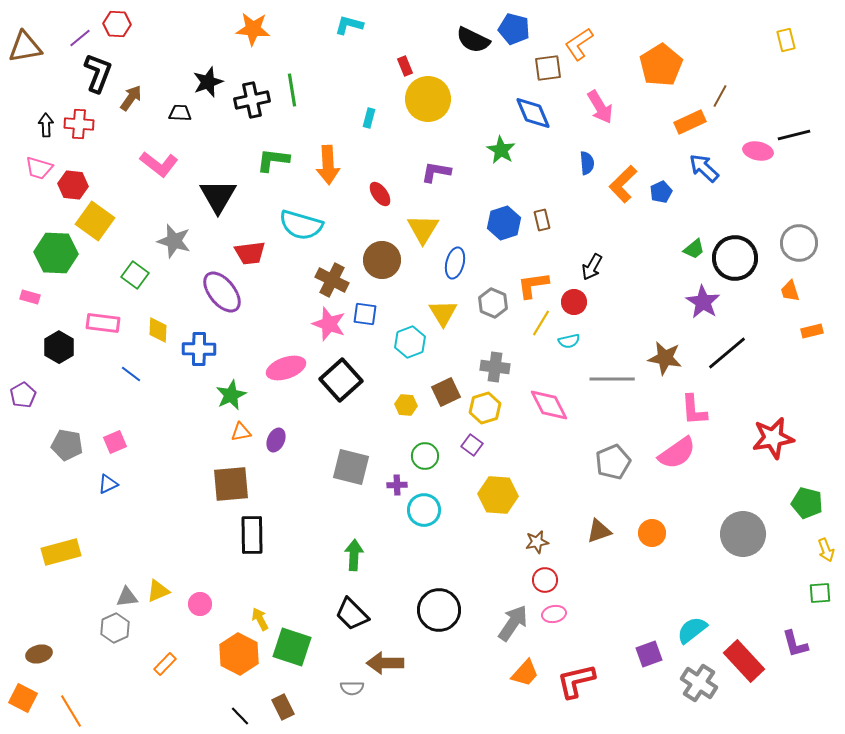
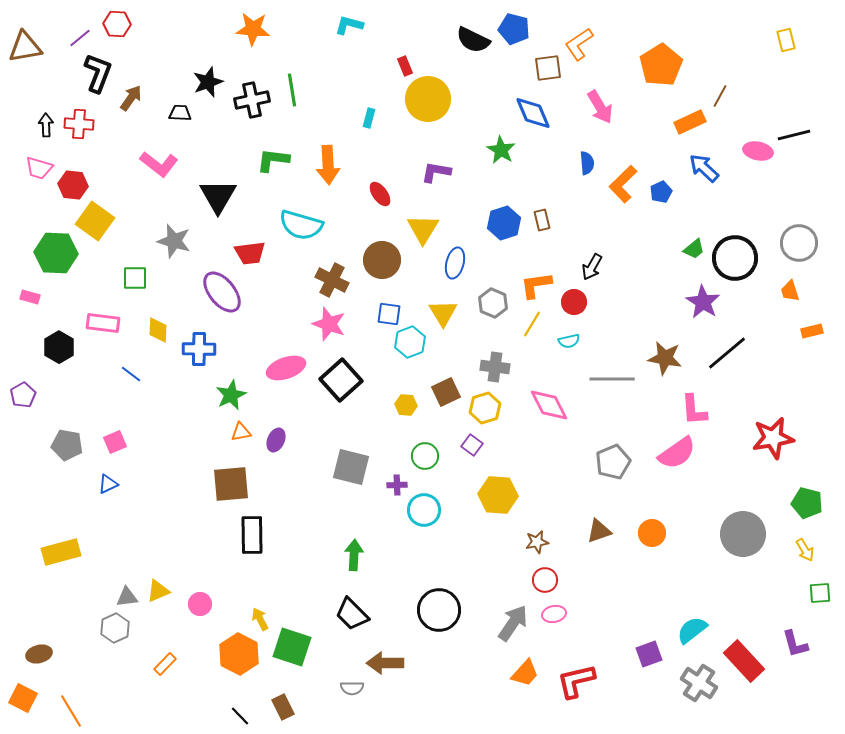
green square at (135, 275): moved 3 px down; rotated 36 degrees counterclockwise
orange L-shape at (533, 285): moved 3 px right
blue square at (365, 314): moved 24 px right
yellow line at (541, 323): moved 9 px left, 1 px down
yellow arrow at (826, 550): moved 21 px left; rotated 10 degrees counterclockwise
